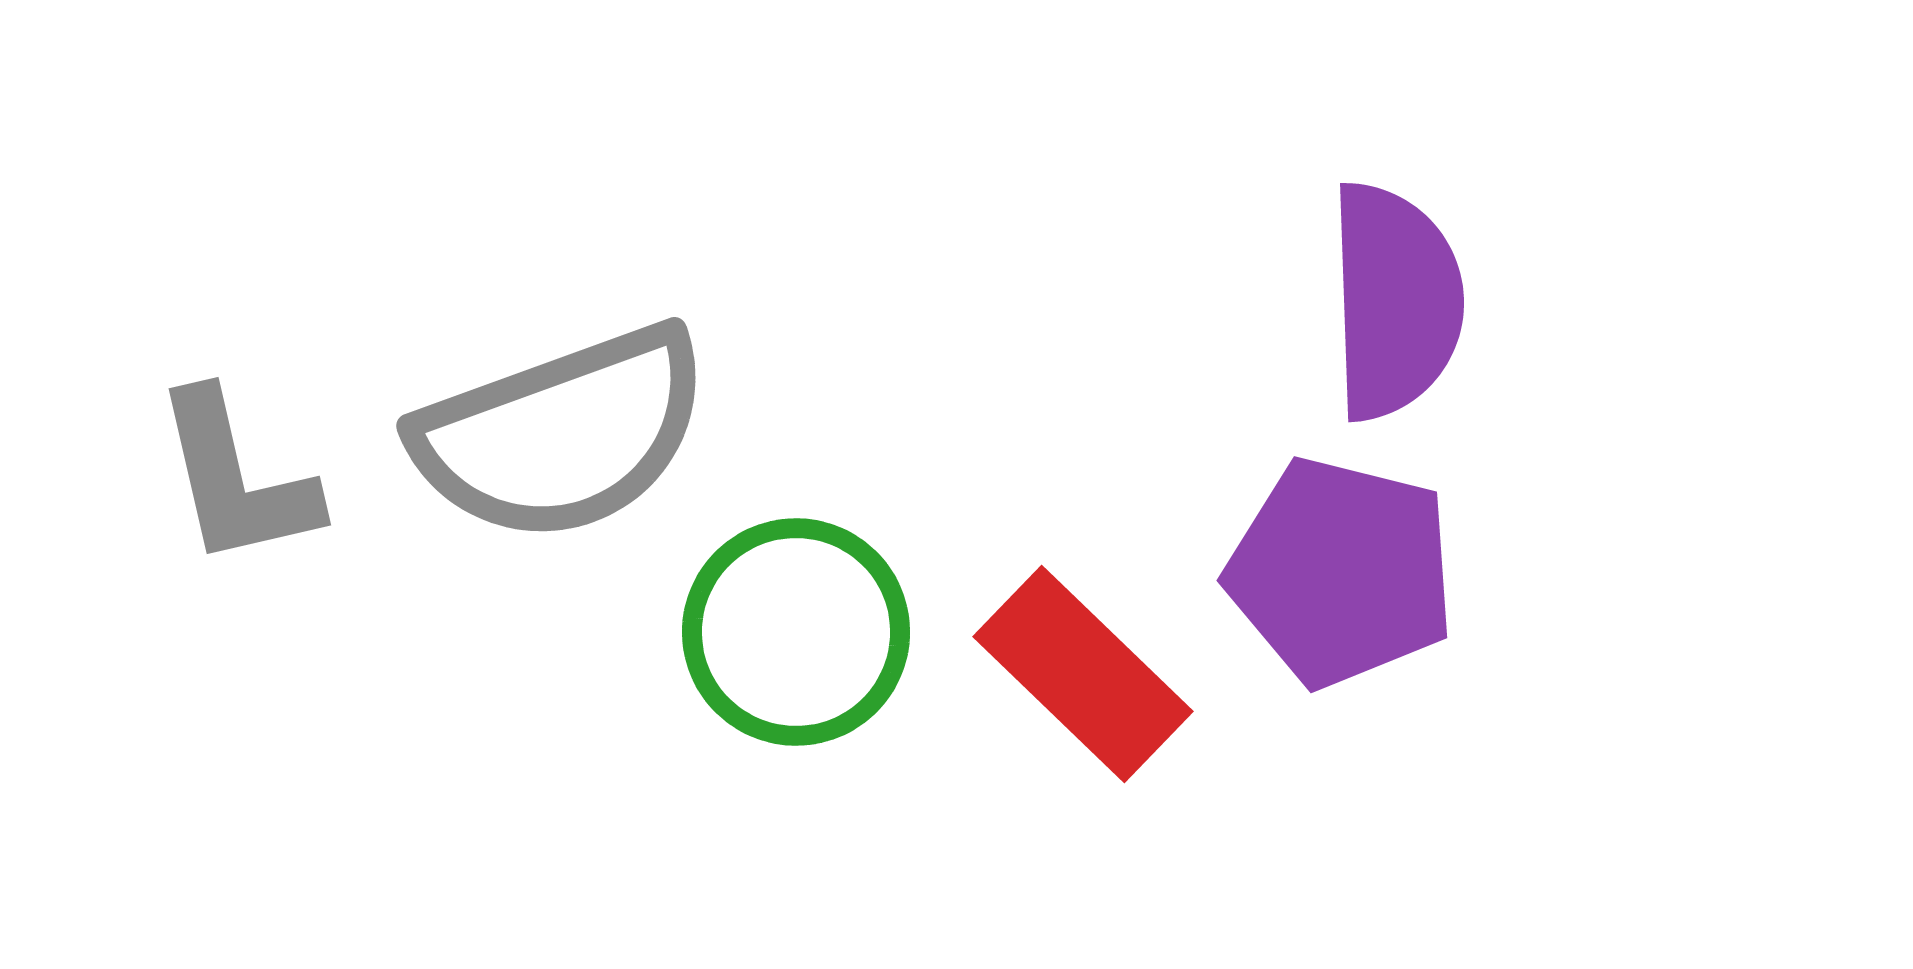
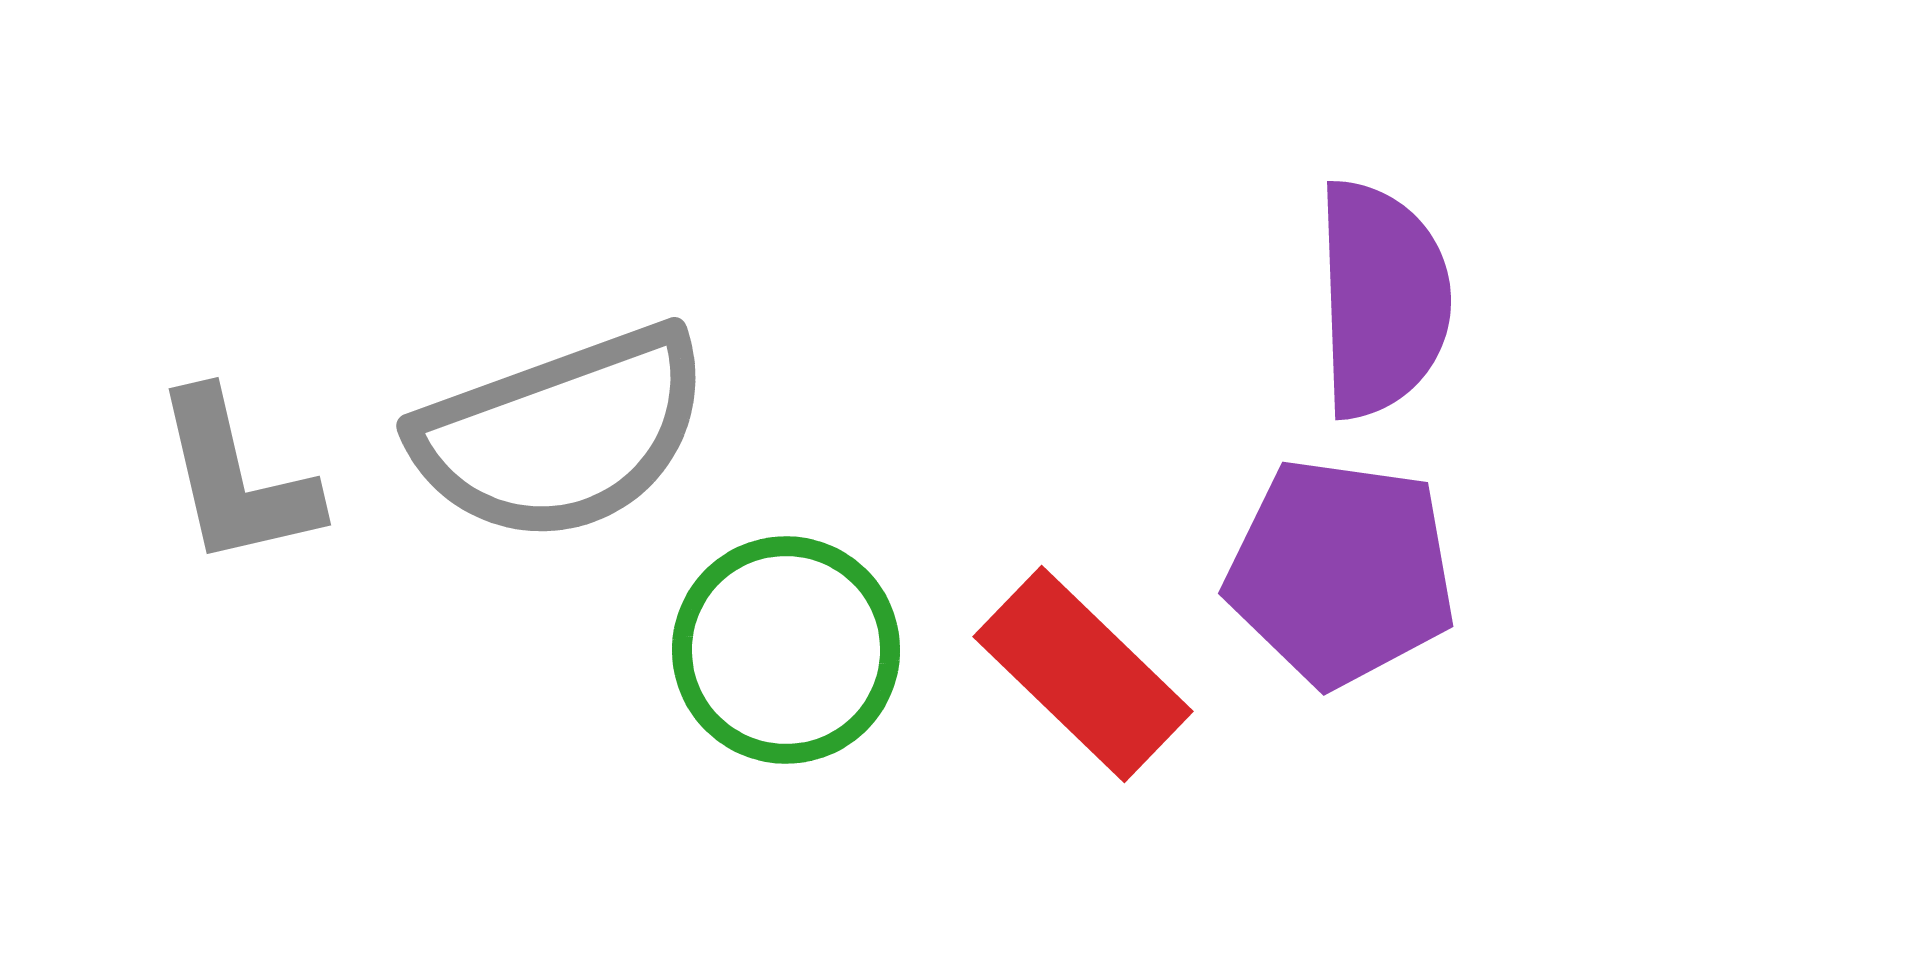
purple semicircle: moved 13 px left, 2 px up
purple pentagon: rotated 6 degrees counterclockwise
green circle: moved 10 px left, 18 px down
